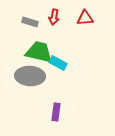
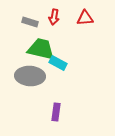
green trapezoid: moved 2 px right, 3 px up
